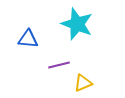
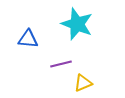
purple line: moved 2 px right, 1 px up
